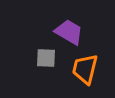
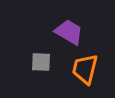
gray square: moved 5 px left, 4 px down
